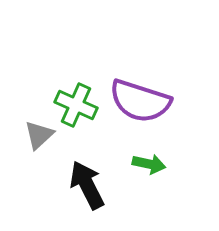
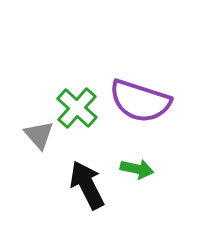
green cross: moved 1 px right, 3 px down; rotated 18 degrees clockwise
gray triangle: rotated 28 degrees counterclockwise
green arrow: moved 12 px left, 5 px down
